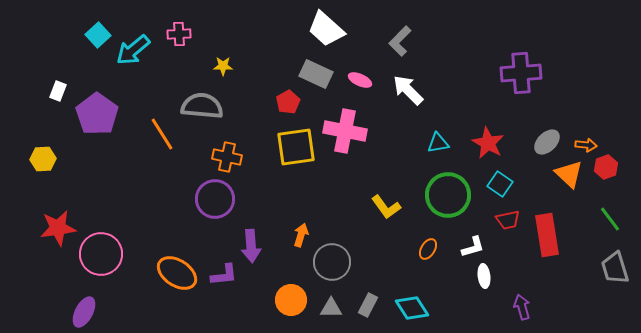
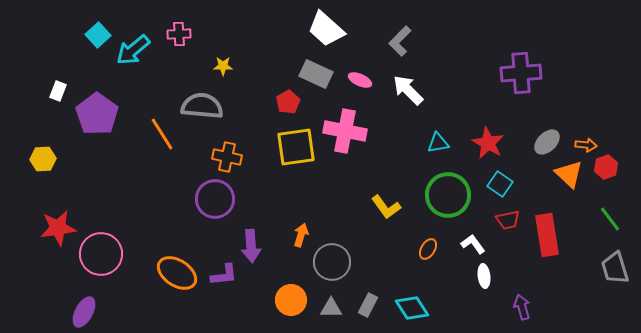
white L-shape at (473, 247): moved 3 px up; rotated 110 degrees counterclockwise
